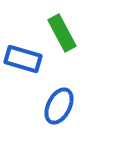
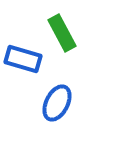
blue ellipse: moved 2 px left, 3 px up
